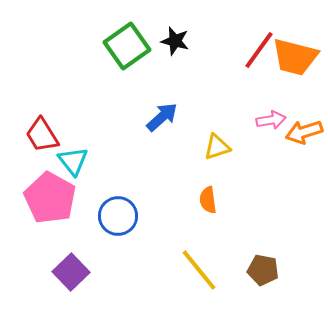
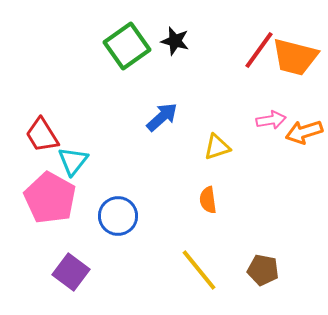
cyan triangle: rotated 16 degrees clockwise
purple square: rotated 9 degrees counterclockwise
